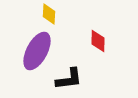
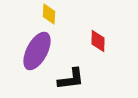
black L-shape: moved 2 px right
